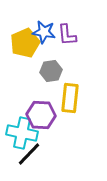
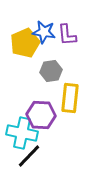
black line: moved 2 px down
